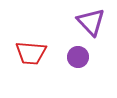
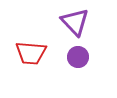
purple triangle: moved 16 px left
